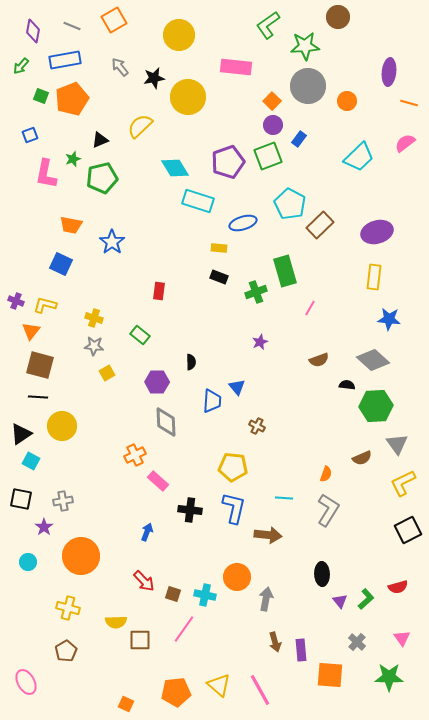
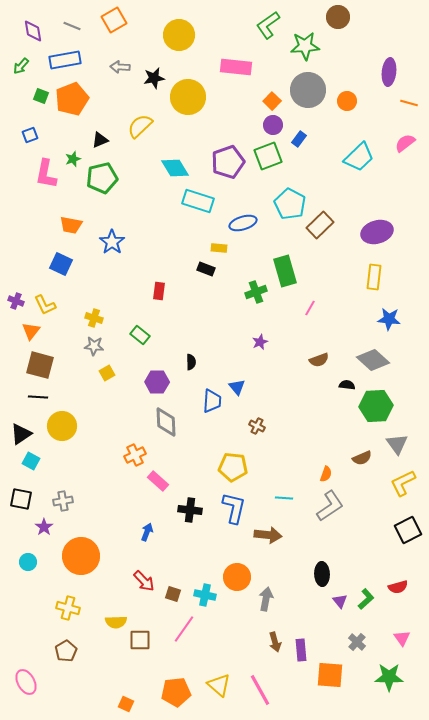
purple diamond at (33, 31): rotated 20 degrees counterclockwise
gray arrow at (120, 67): rotated 48 degrees counterclockwise
gray circle at (308, 86): moved 4 px down
black rectangle at (219, 277): moved 13 px left, 8 px up
yellow L-shape at (45, 305): rotated 130 degrees counterclockwise
gray L-shape at (328, 510): moved 2 px right, 4 px up; rotated 24 degrees clockwise
